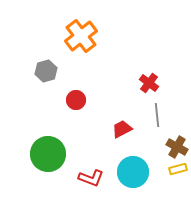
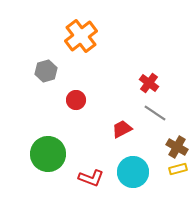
gray line: moved 2 px left, 2 px up; rotated 50 degrees counterclockwise
